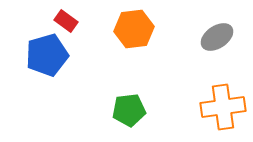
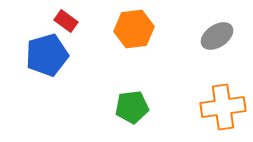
gray ellipse: moved 1 px up
green pentagon: moved 3 px right, 3 px up
